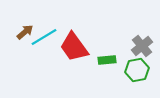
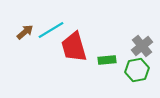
cyan line: moved 7 px right, 7 px up
red trapezoid: rotated 20 degrees clockwise
